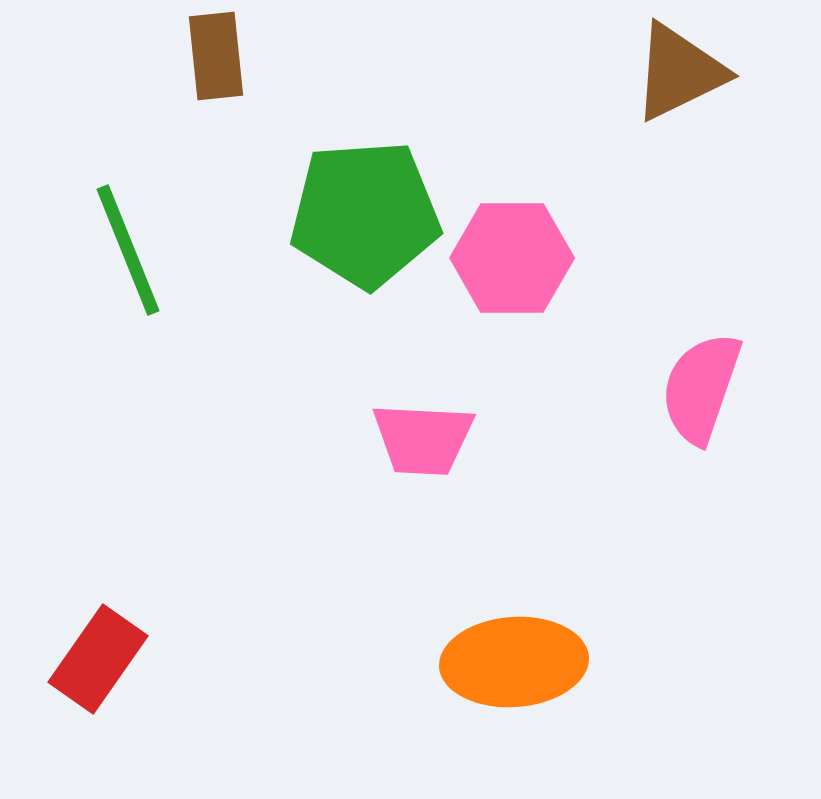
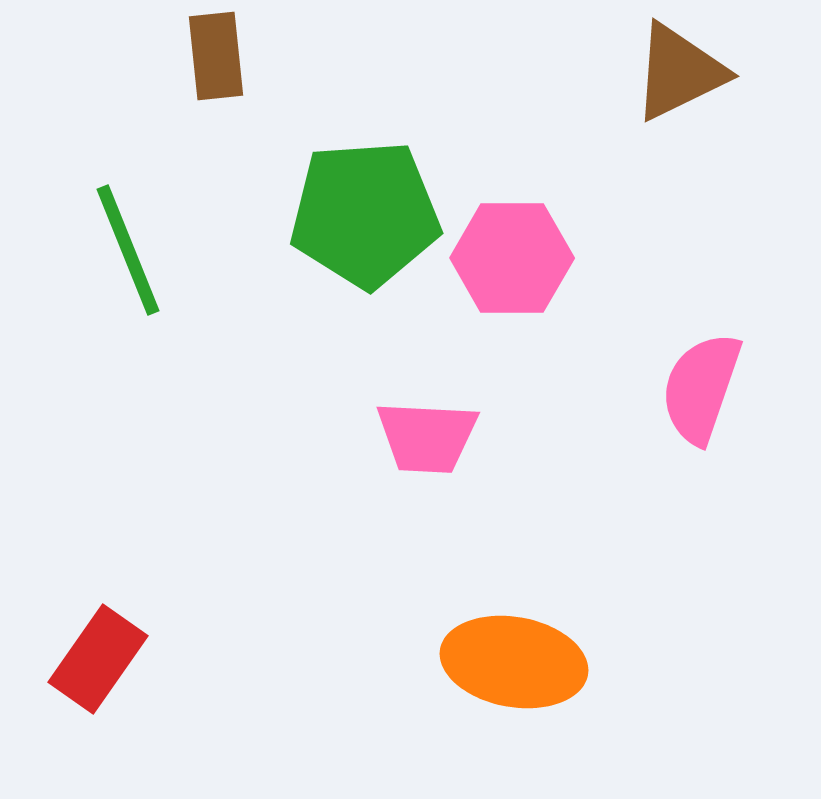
pink trapezoid: moved 4 px right, 2 px up
orange ellipse: rotated 14 degrees clockwise
